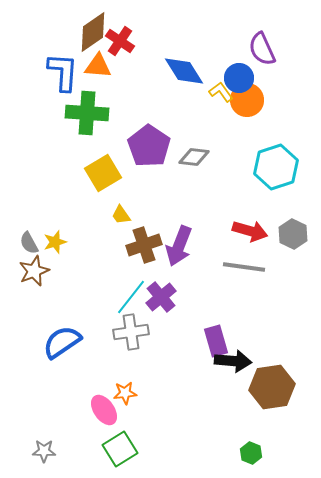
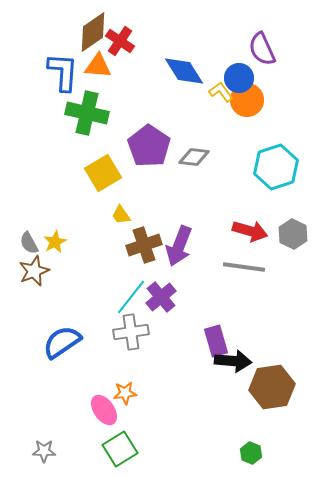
green cross: rotated 9 degrees clockwise
yellow star: rotated 10 degrees counterclockwise
